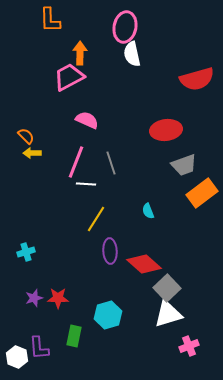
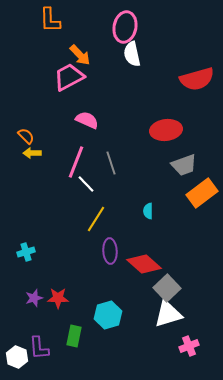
orange arrow: moved 2 px down; rotated 135 degrees clockwise
white line: rotated 42 degrees clockwise
cyan semicircle: rotated 21 degrees clockwise
